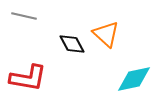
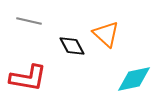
gray line: moved 5 px right, 5 px down
black diamond: moved 2 px down
